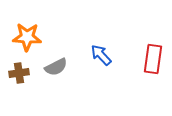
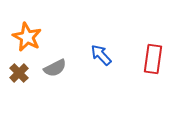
orange star: rotated 24 degrees clockwise
gray semicircle: moved 1 px left, 1 px down
brown cross: rotated 36 degrees counterclockwise
